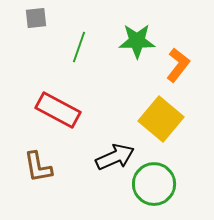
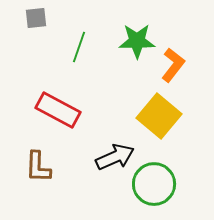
orange L-shape: moved 5 px left
yellow square: moved 2 px left, 3 px up
brown L-shape: rotated 12 degrees clockwise
